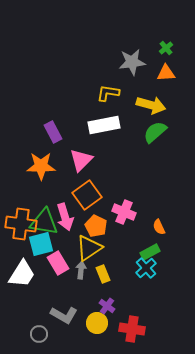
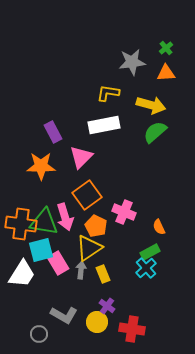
pink triangle: moved 3 px up
cyan square: moved 6 px down
yellow circle: moved 1 px up
